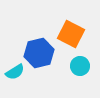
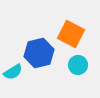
cyan circle: moved 2 px left, 1 px up
cyan semicircle: moved 2 px left
